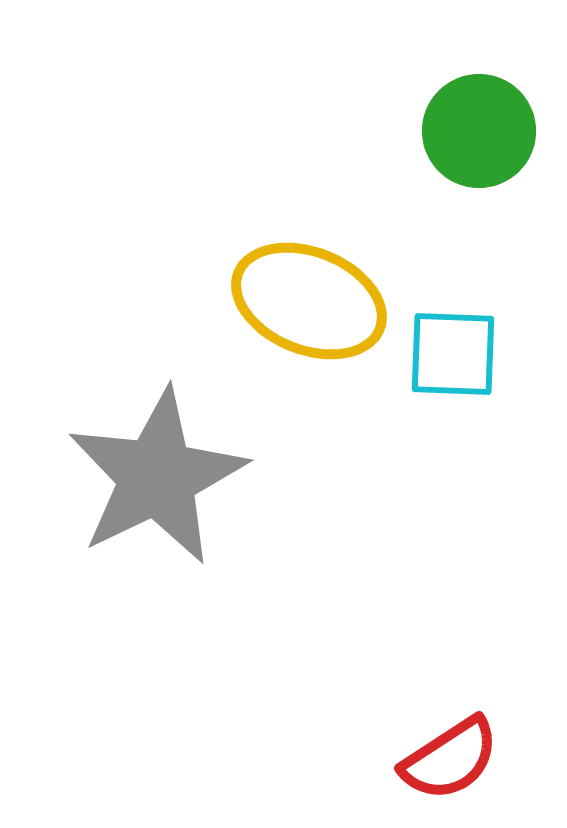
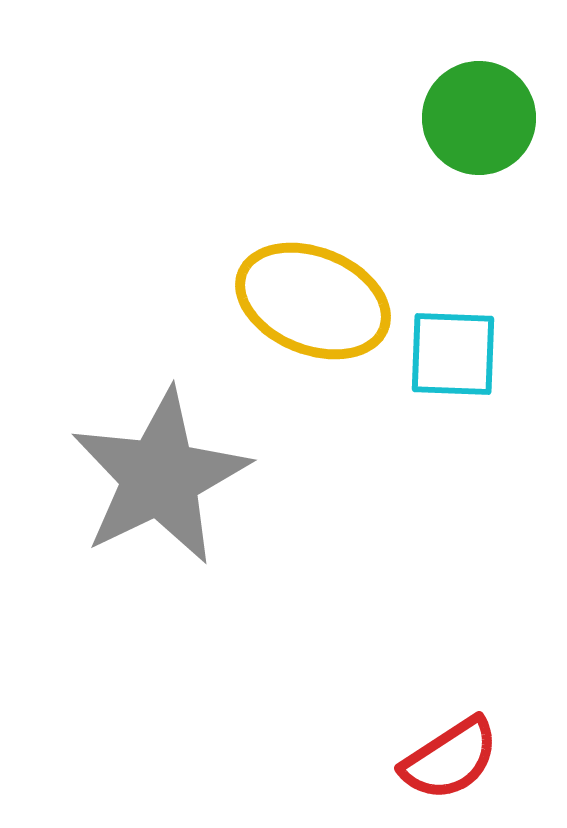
green circle: moved 13 px up
yellow ellipse: moved 4 px right
gray star: moved 3 px right
